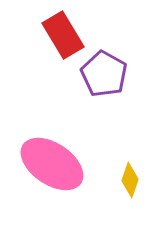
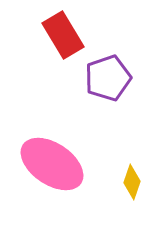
purple pentagon: moved 4 px right, 4 px down; rotated 24 degrees clockwise
yellow diamond: moved 2 px right, 2 px down
